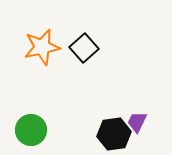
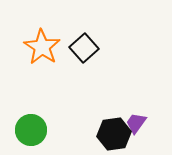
orange star: rotated 27 degrees counterclockwise
purple trapezoid: moved 1 px left, 1 px down; rotated 10 degrees clockwise
